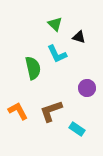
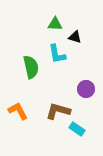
green triangle: rotated 42 degrees counterclockwise
black triangle: moved 4 px left
cyan L-shape: rotated 15 degrees clockwise
green semicircle: moved 2 px left, 1 px up
purple circle: moved 1 px left, 1 px down
brown L-shape: moved 7 px right; rotated 35 degrees clockwise
